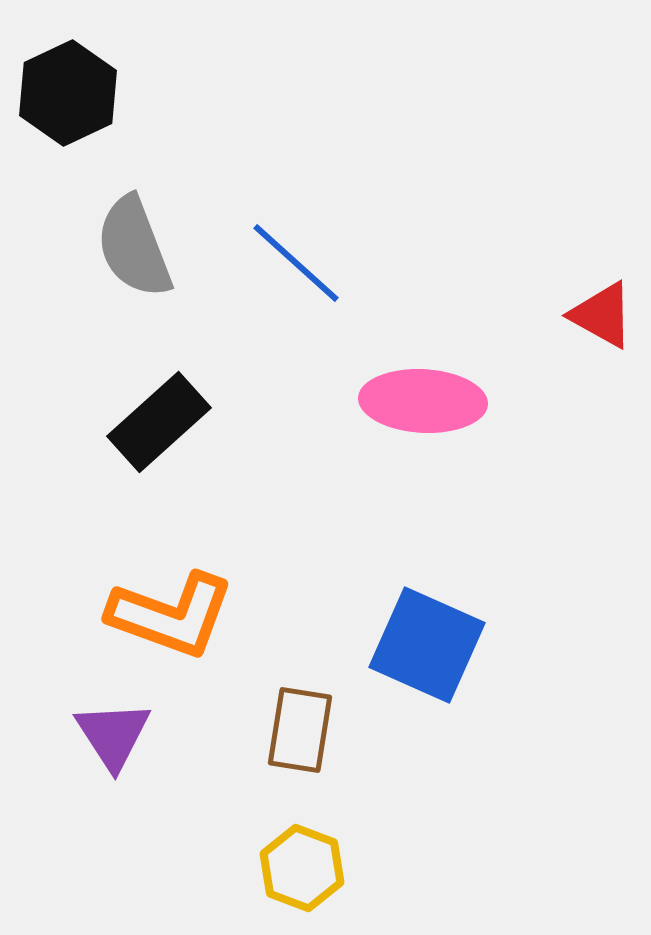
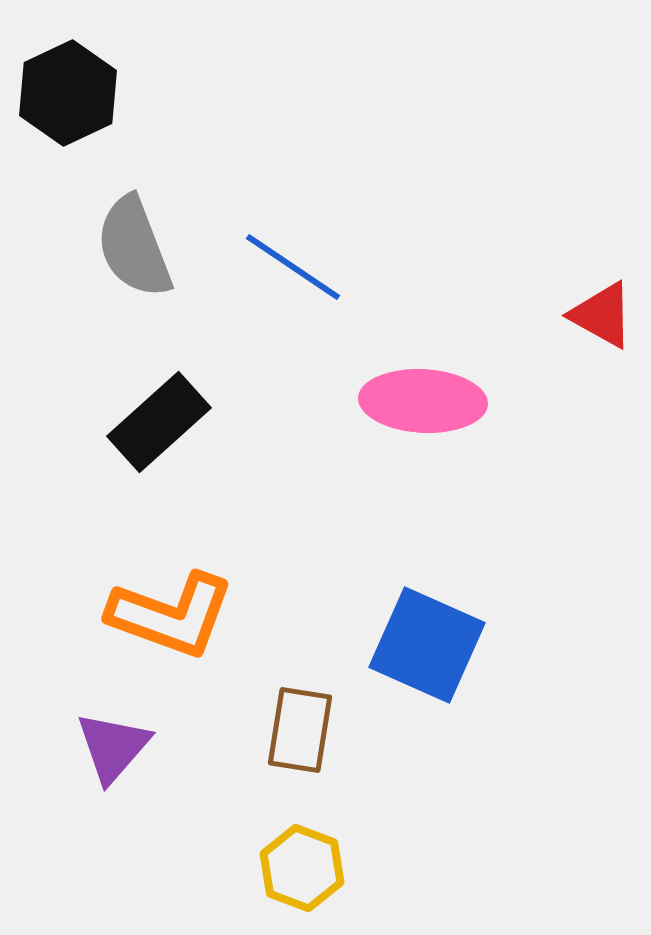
blue line: moved 3 px left, 4 px down; rotated 8 degrees counterclockwise
purple triangle: moved 12 px down; rotated 14 degrees clockwise
